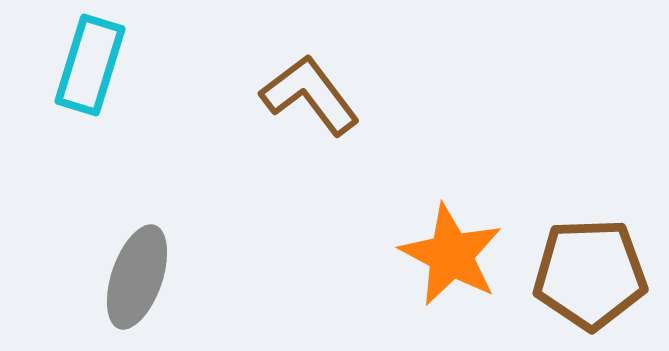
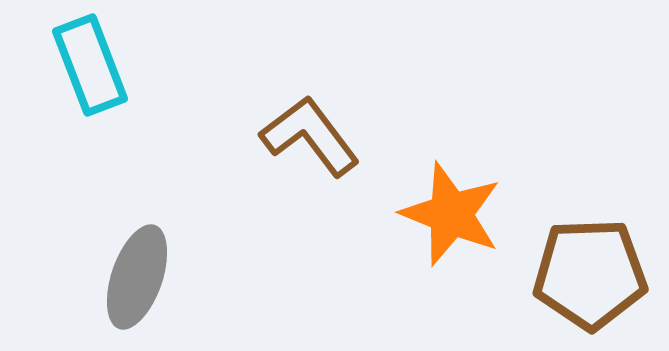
cyan rectangle: rotated 38 degrees counterclockwise
brown L-shape: moved 41 px down
orange star: moved 41 px up; rotated 6 degrees counterclockwise
